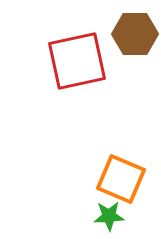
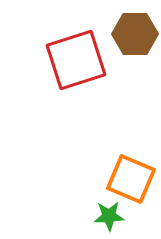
red square: moved 1 px left, 1 px up; rotated 6 degrees counterclockwise
orange square: moved 10 px right
